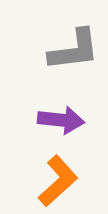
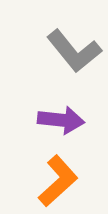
gray L-shape: moved 1 px down; rotated 58 degrees clockwise
